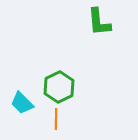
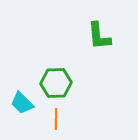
green L-shape: moved 14 px down
green hexagon: moved 3 px left, 4 px up; rotated 24 degrees clockwise
